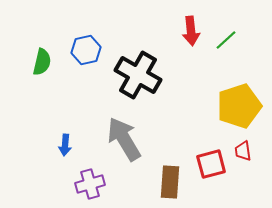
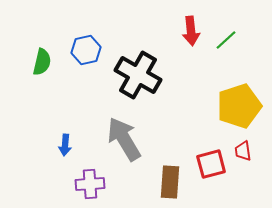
purple cross: rotated 12 degrees clockwise
